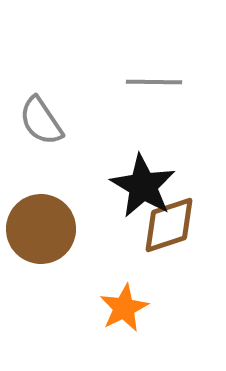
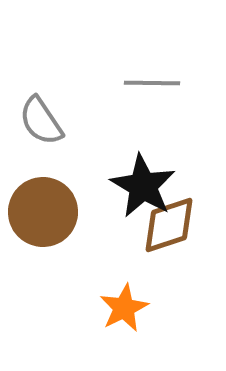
gray line: moved 2 px left, 1 px down
brown circle: moved 2 px right, 17 px up
